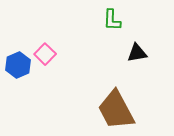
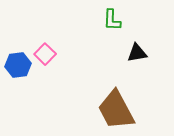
blue hexagon: rotated 15 degrees clockwise
